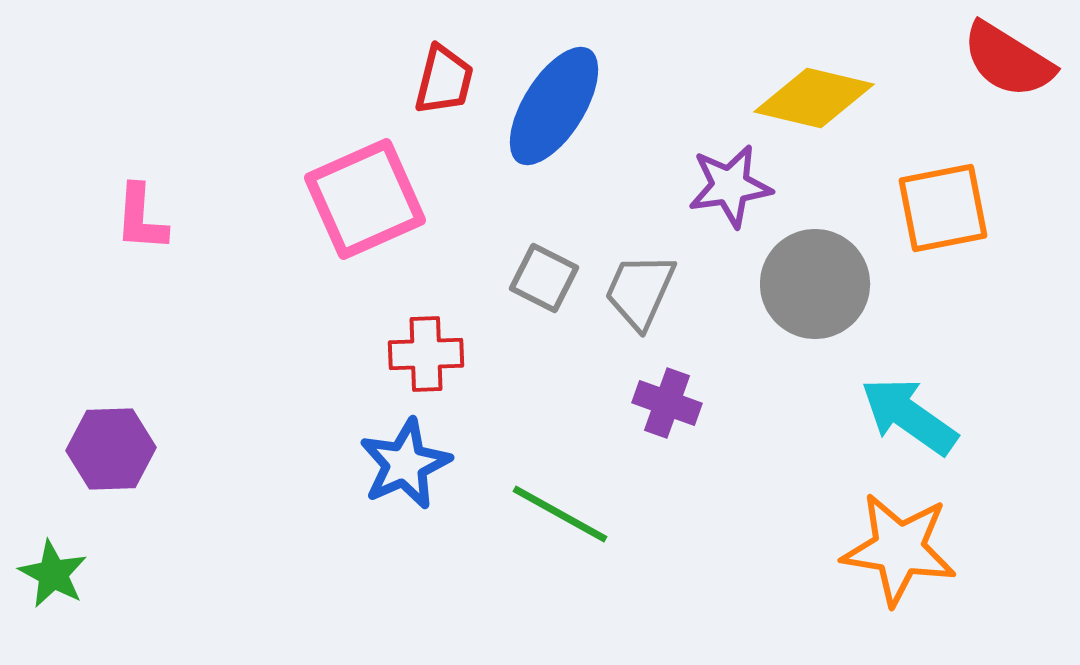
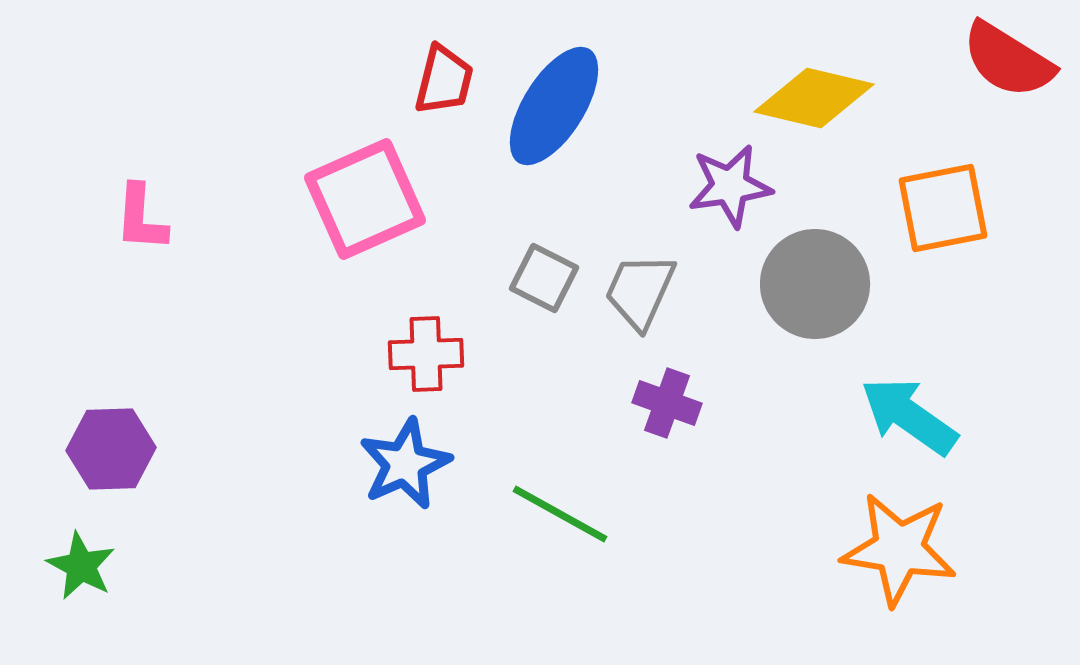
green star: moved 28 px right, 8 px up
